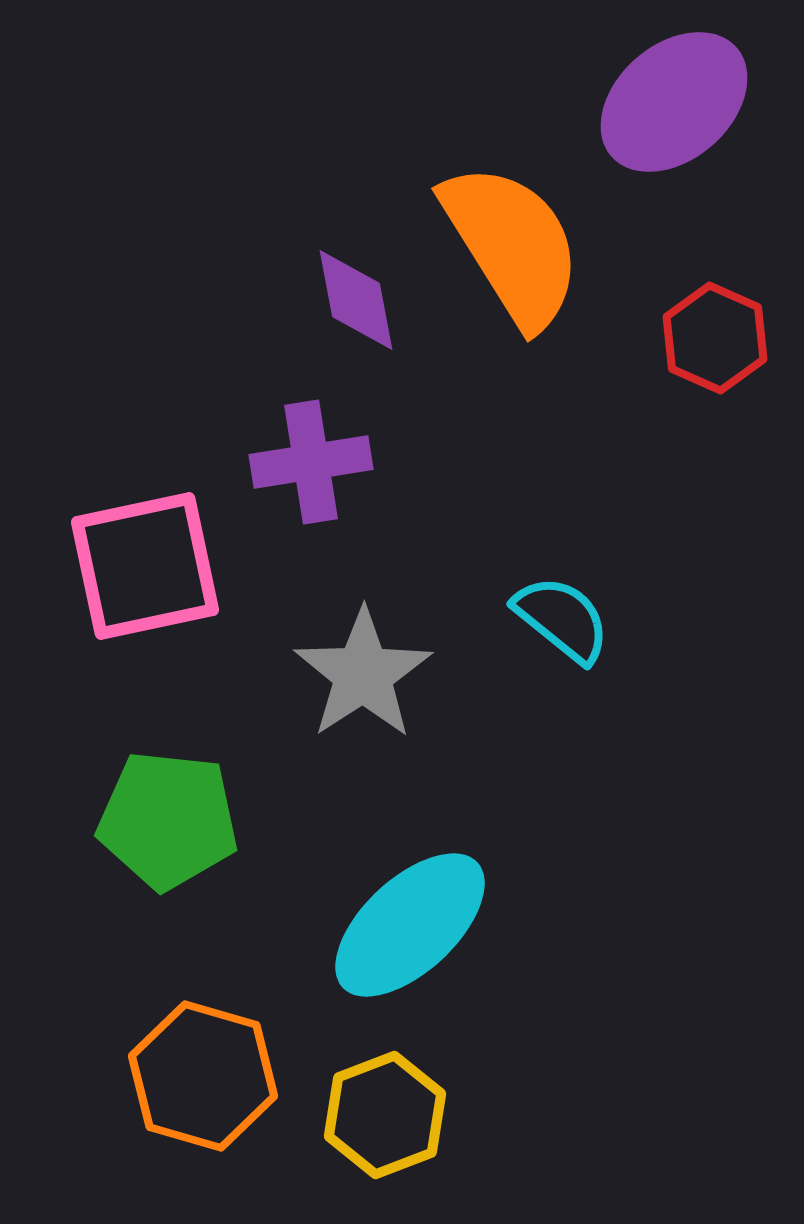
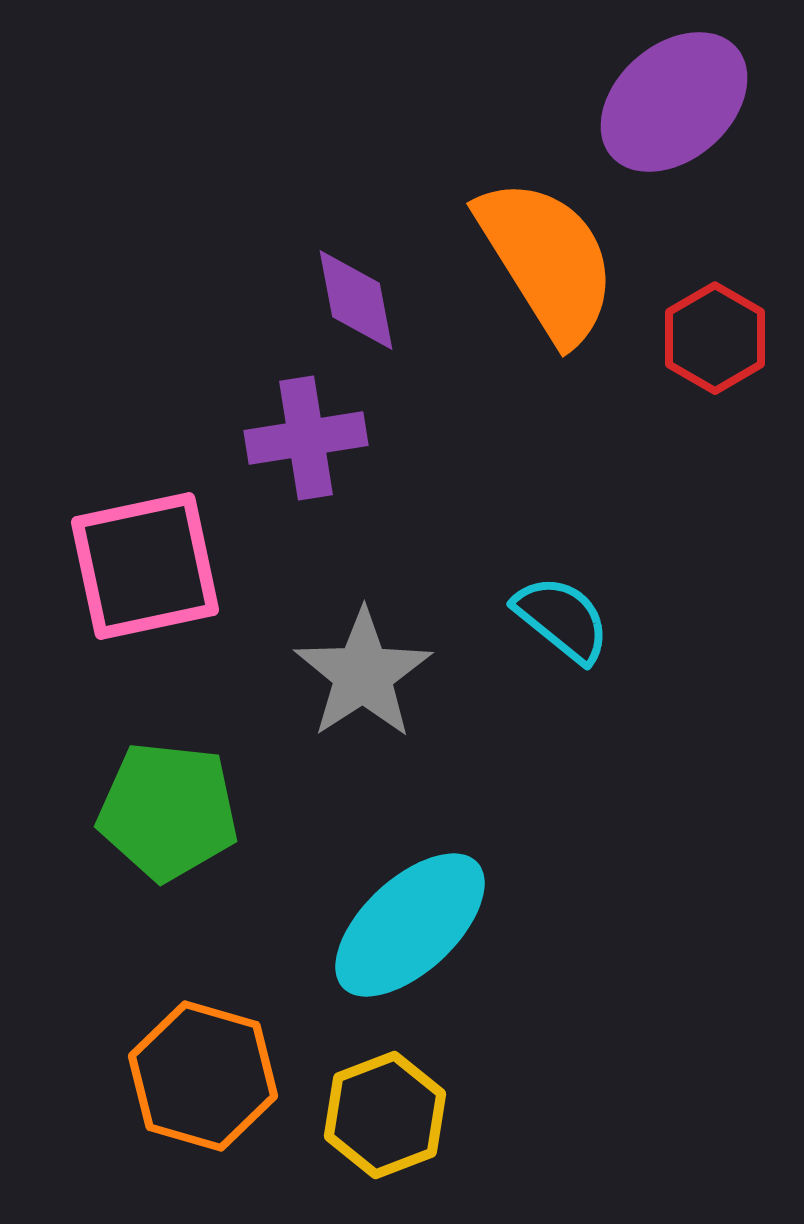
orange semicircle: moved 35 px right, 15 px down
red hexagon: rotated 6 degrees clockwise
purple cross: moved 5 px left, 24 px up
green pentagon: moved 9 px up
